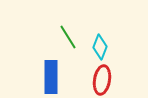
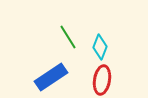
blue rectangle: rotated 56 degrees clockwise
